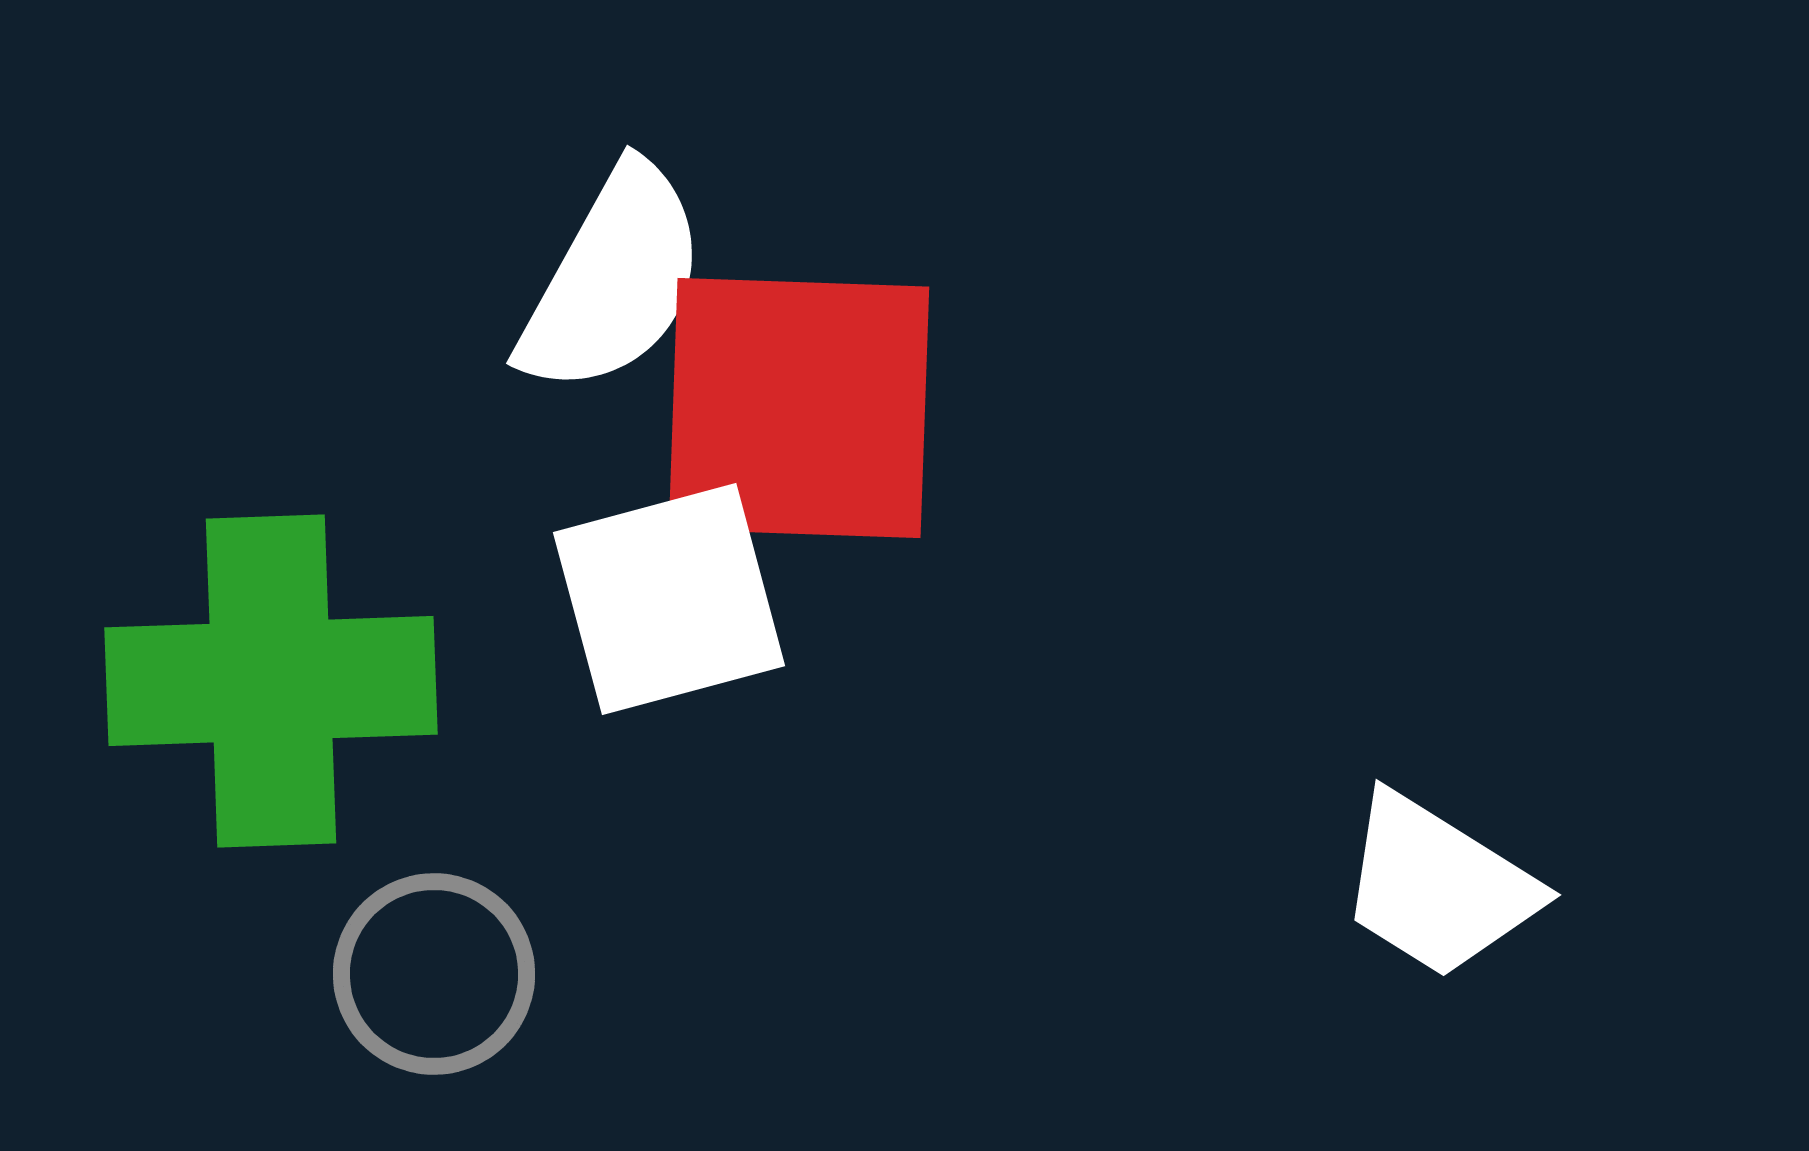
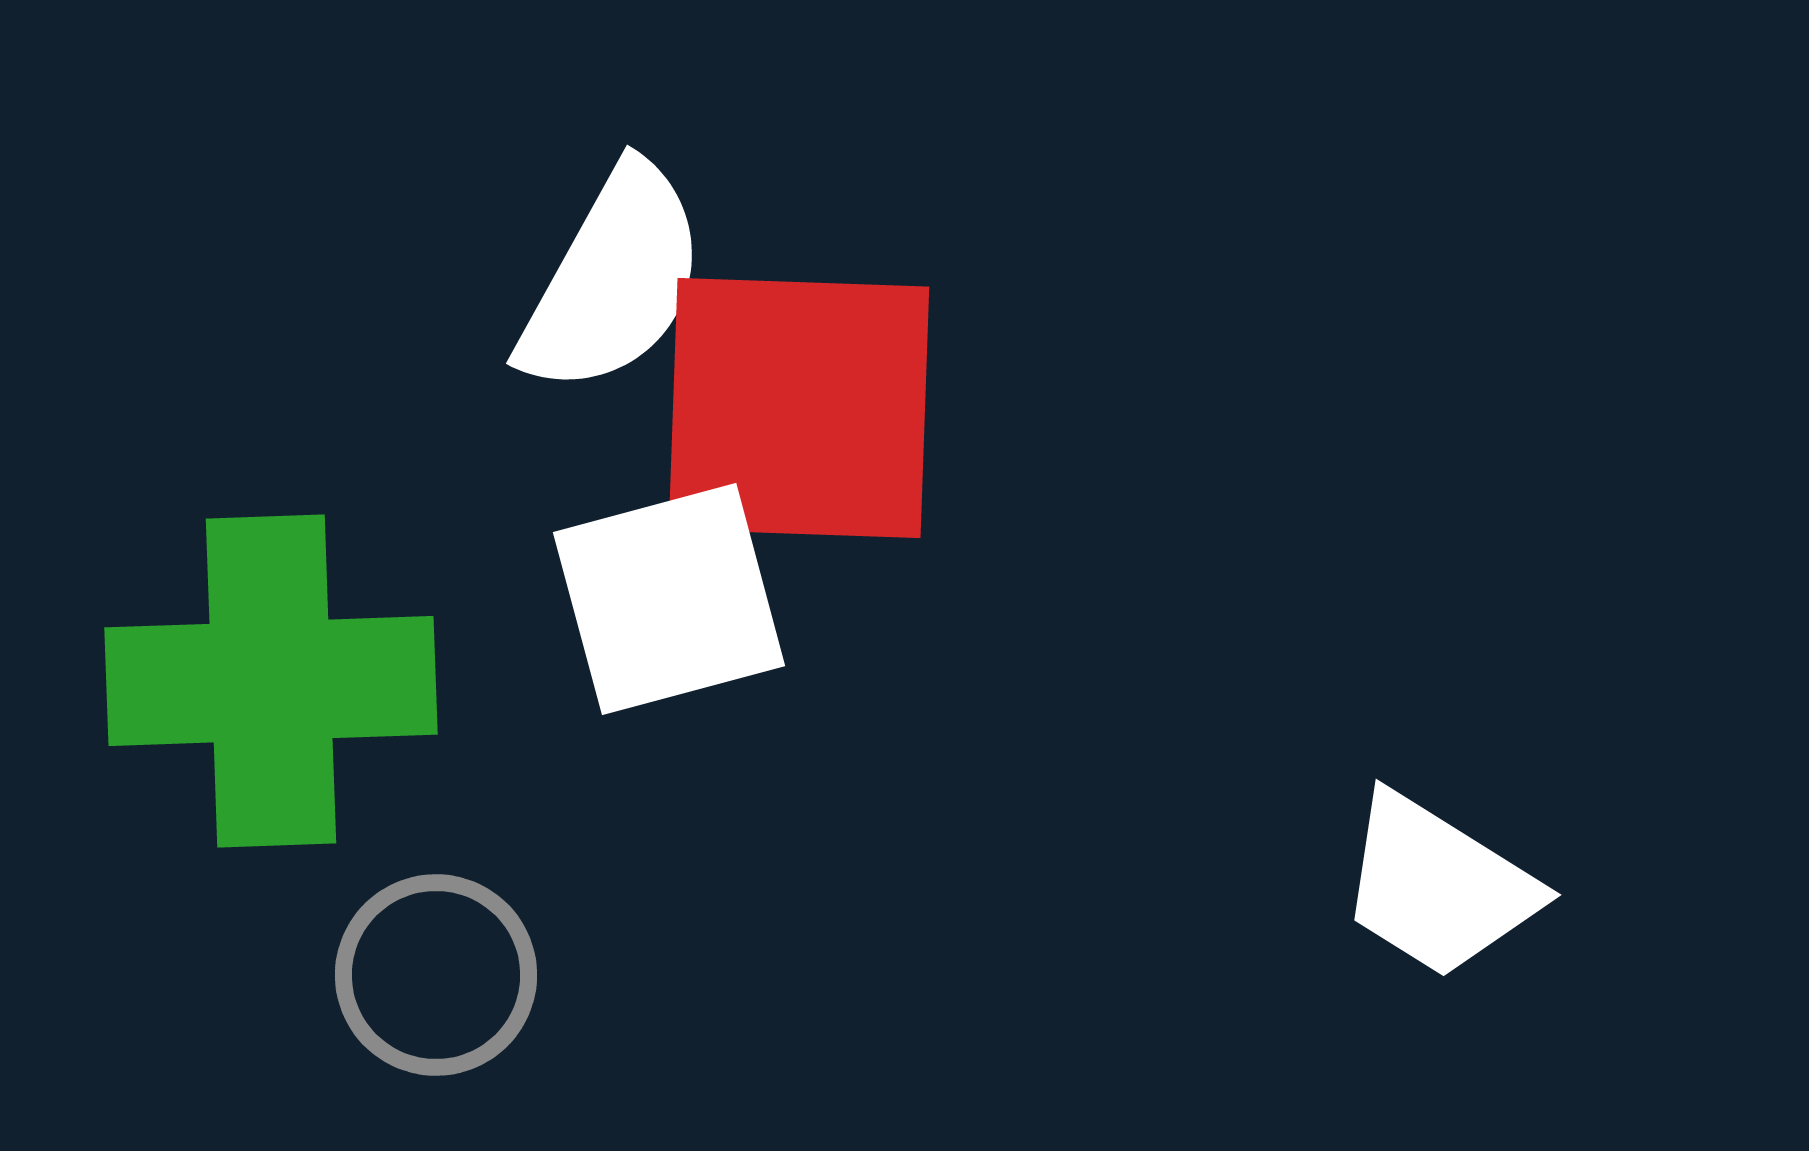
gray circle: moved 2 px right, 1 px down
